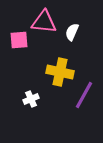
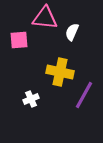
pink triangle: moved 1 px right, 4 px up
